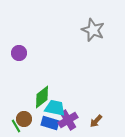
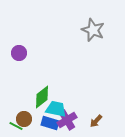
cyan trapezoid: moved 1 px right, 1 px down
purple cross: moved 1 px left
green line: rotated 32 degrees counterclockwise
